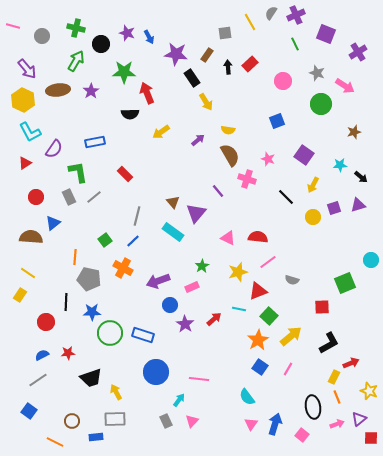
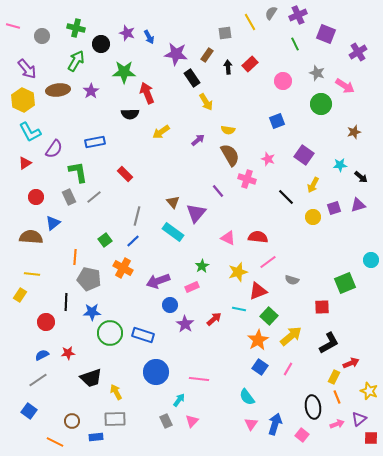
purple cross at (296, 15): moved 2 px right
yellow line at (28, 273): moved 4 px right, 1 px down; rotated 28 degrees counterclockwise
